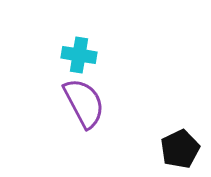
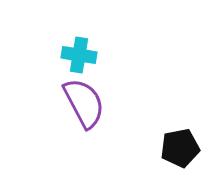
black pentagon: moved 1 px up; rotated 15 degrees clockwise
